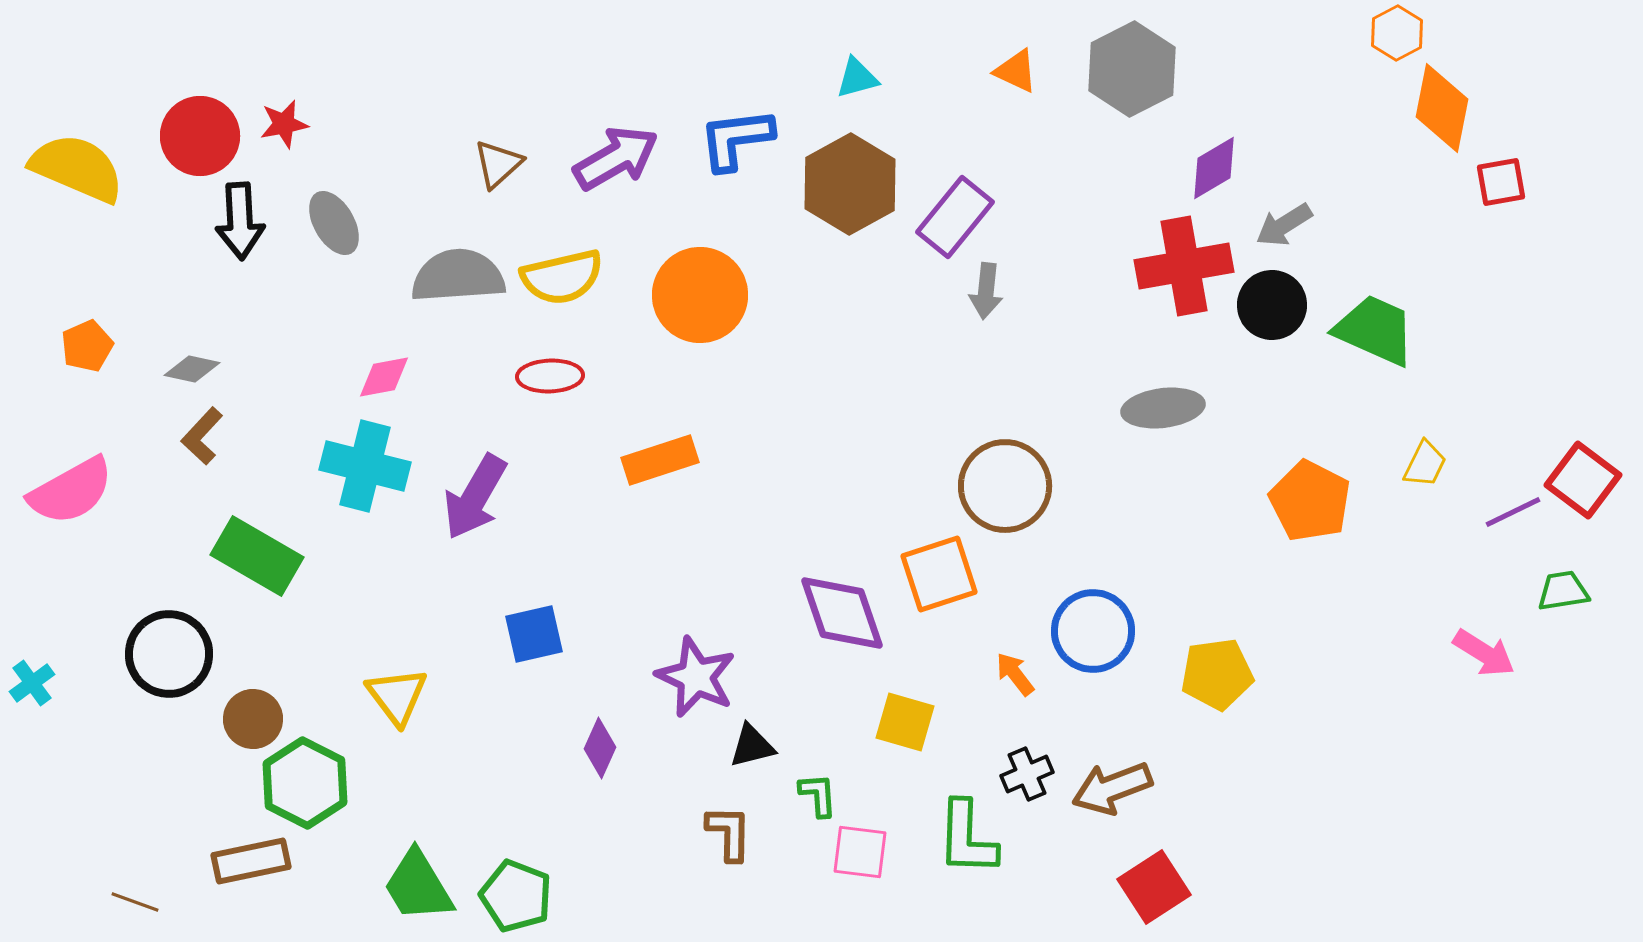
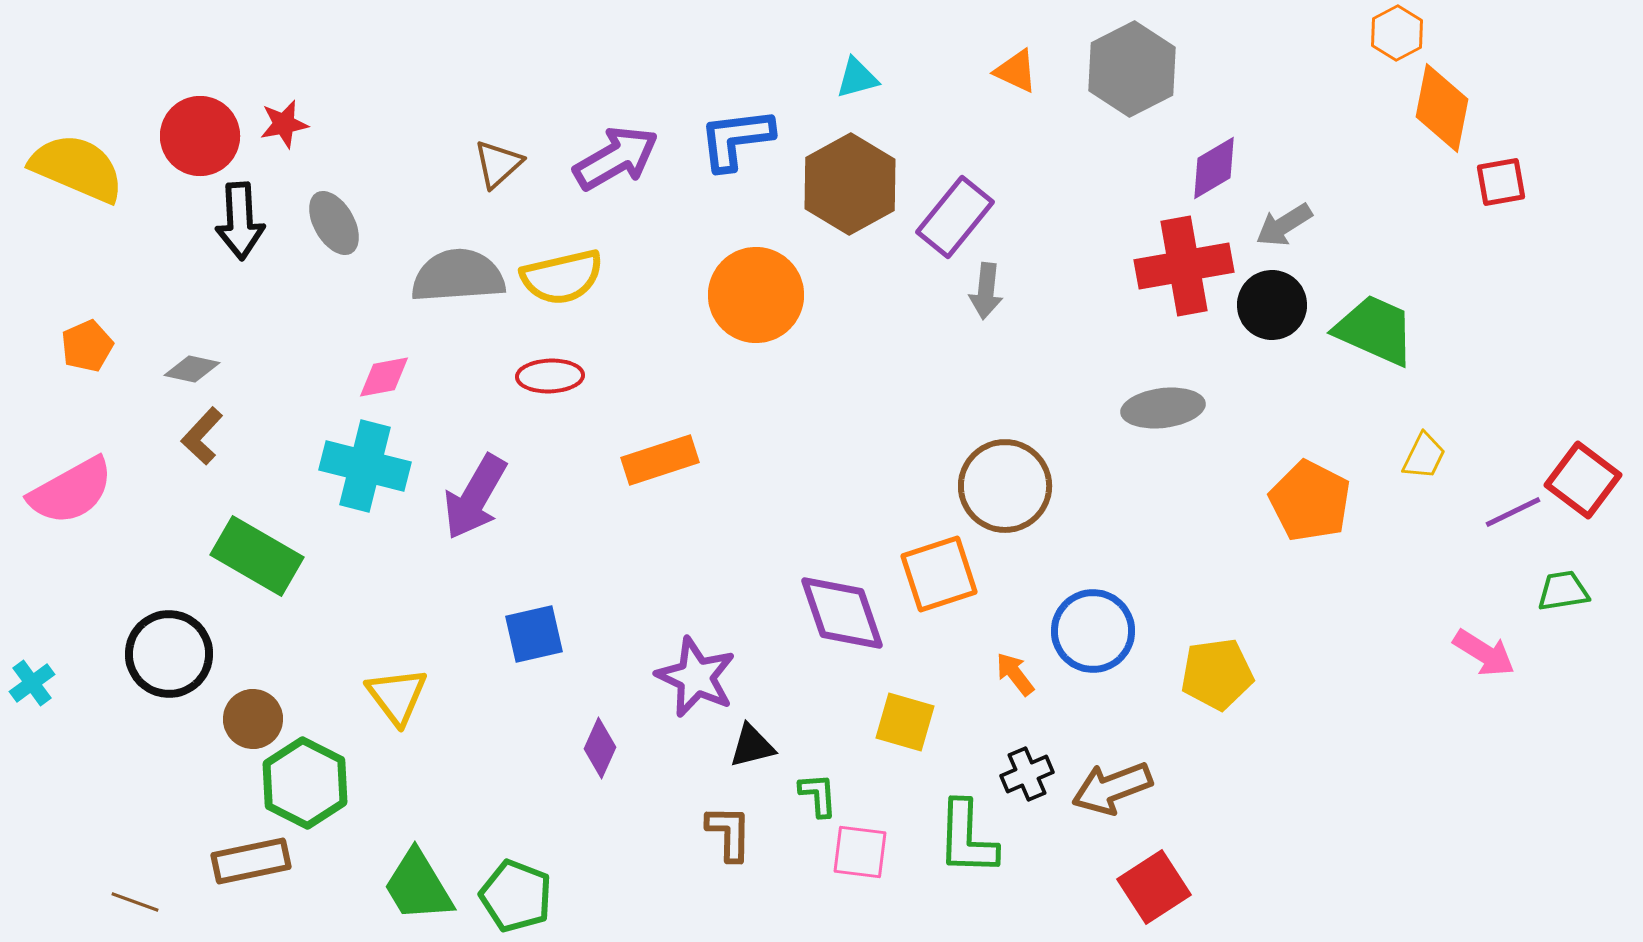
orange circle at (700, 295): moved 56 px right
yellow trapezoid at (1425, 464): moved 1 px left, 8 px up
